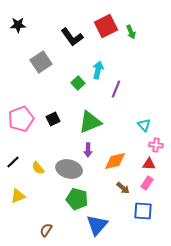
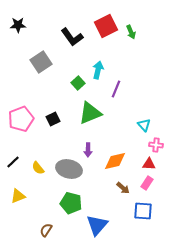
green triangle: moved 9 px up
green pentagon: moved 6 px left, 4 px down
